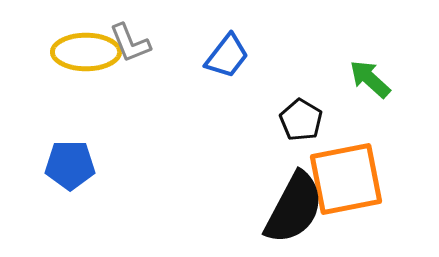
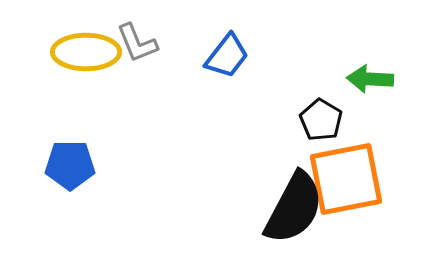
gray L-shape: moved 7 px right
green arrow: rotated 39 degrees counterclockwise
black pentagon: moved 20 px right
